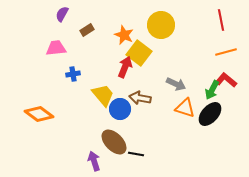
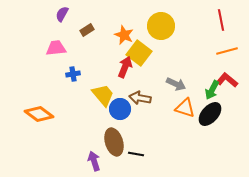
yellow circle: moved 1 px down
orange line: moved 1 px right, 1 px up
red L-shape: moved 1 px right
brown ellipse: rotated 28 degrees clockwise
